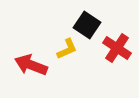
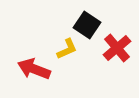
red cross: rotated 16 degrees clockwise
red arrow: moved 3 px right, 4 px down
